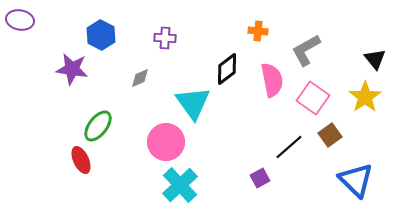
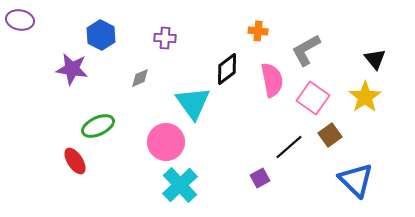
green ellipse: rotated 28 degrees clockwise
red ellipse: moved 6 px left, 1 px down; rotated 8 degrees counterclockwise
